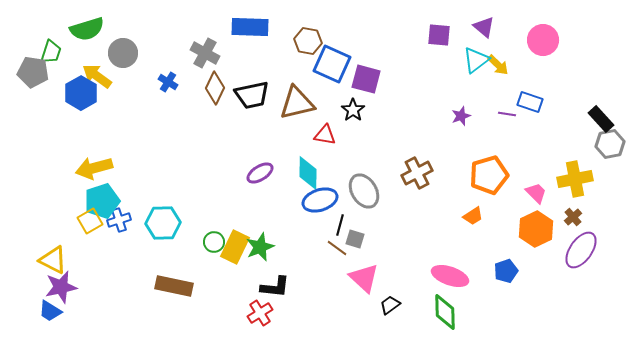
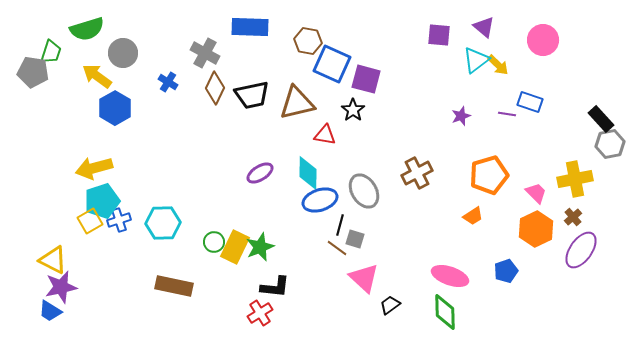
blue hexagon at (81, 93): moved 34 px right, 15 px down
